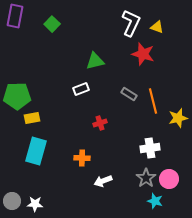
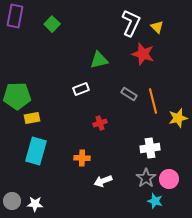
yellow triangle: rotated 24 degrees clockwise
green triangle: moved 4 px right, 1 px up
